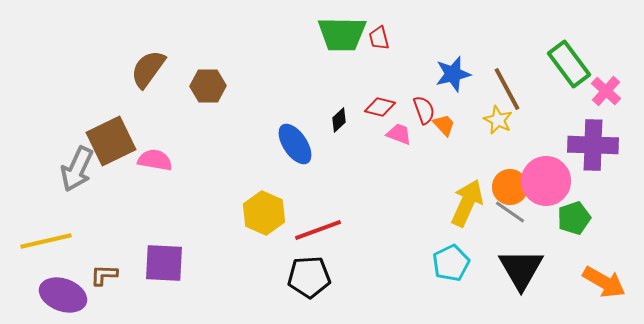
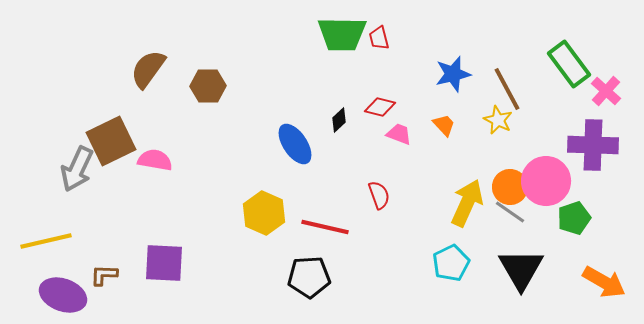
red semicircle: moved 45 px left, 85 px down
red line: moved 7 px right, 3 px up; rotated 33 degrees clockwise
